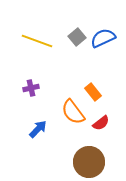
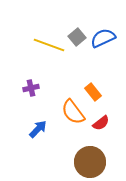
yellow line: moved 12 px right, 4 px down
brown circle: moved 1 px right
